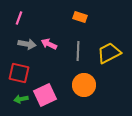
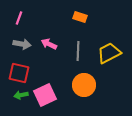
gray arrow: moved 5 px left
green arrow: moved 4 px up
